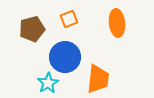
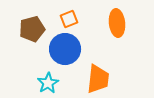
blue circle: moved 8 px up
